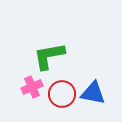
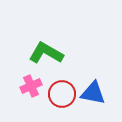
green L-shape: moved 3 px left, 3 px up; rotated 40 degrees clockwise
pink cross: moved 1 px left, 1 px up
